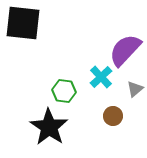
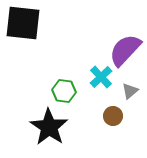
gray triangle: moved 5 px left, 2 px down
